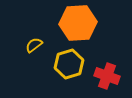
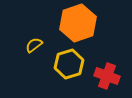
orange hexagon: rotated 15 degrees counterclockwise
